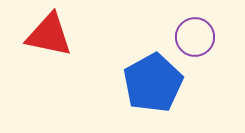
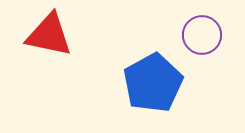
purple circle: moved 7 px right, 2 px up
